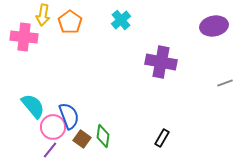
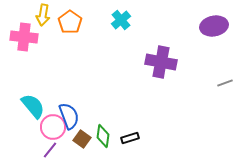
black rectangle: moved 32 px left; rotated 42 degrees clockwise
